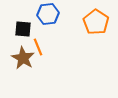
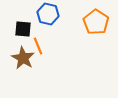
blue hexagon: rotated 20 degrees clockwise
orange line: moved 1 px up
